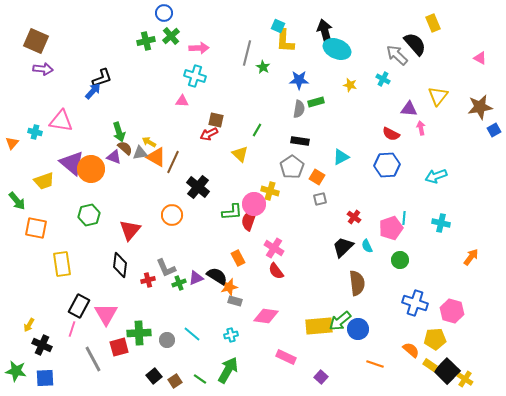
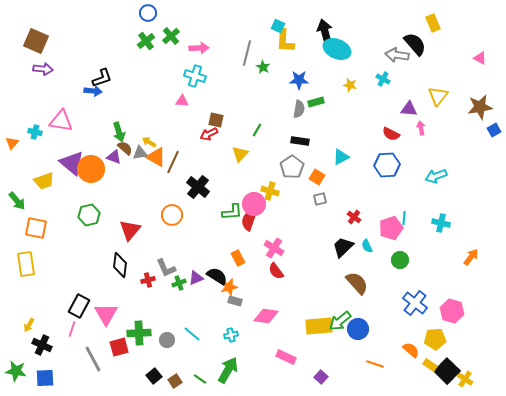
blue circle at (164, 13): moved 16 px left
green cross at (146, 41): rotated 24 degrees counterclockwise
gray arrow at (397, 55): rotated 35 degrees counterclockwise
blue arrow at (93, 91): rotated 54 degrees clockwise
yellow triangle at (240, 154): rotated 30 degrees clockwise
yellow rectangle at (62, 264): moved 36 px left
brown semicircle at (357, 283): rotated 35 degrees counterclockwise
blue cross at (415, 303): rotated 20 degrees clockwise
